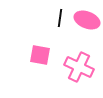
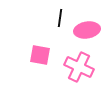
pink ellipse: moved 10 px down; rotated 30 degrees counterclockwise
